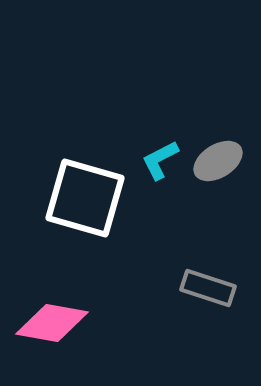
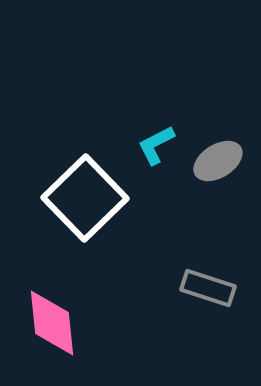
cyan L-shape: moved 4 px left, 15 px up
white square: rotated 30 degrees clockwise
pink diamond: rotated 74 degrees clockwise
